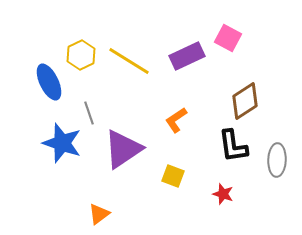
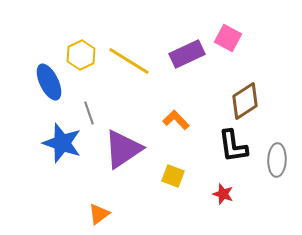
purple rectangle: moved 2 px up
orange L-shape: rotated 80 degrees clockwise
